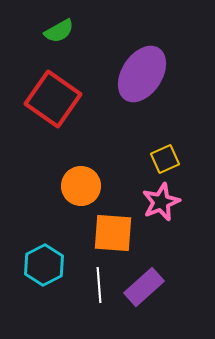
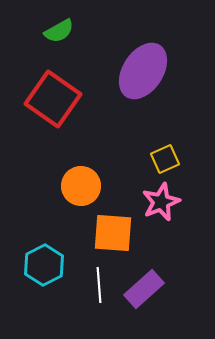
purple ellipse: moved 1 px right, 3 px up
purple rectangle: moved 2 px down
